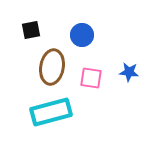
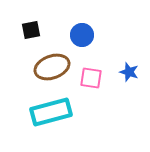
brown ellipse: rotated 60 degrees clockwise
blue star: rotated 12 degrees clockwise
